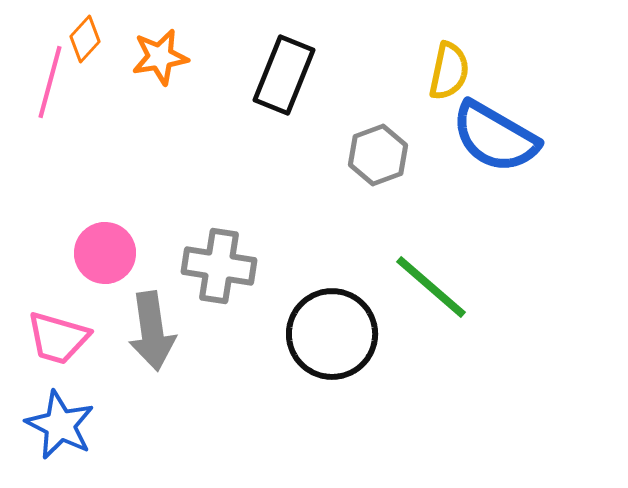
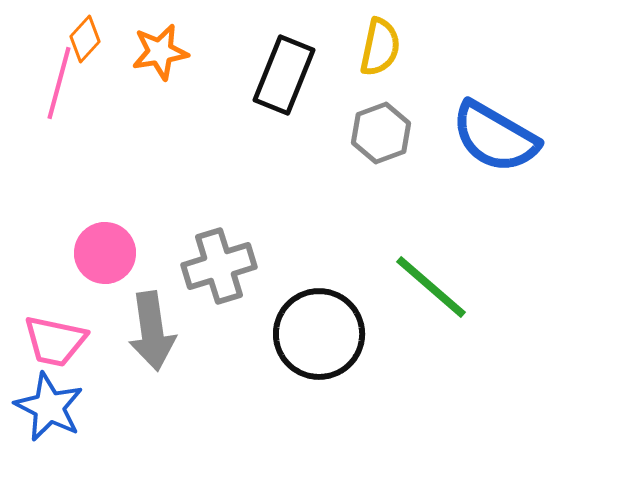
orange star: moved 5 px up
yellow semicircle: moved 69 px left, 24 px up
pink line: moved 9 px right, 1 px down
gray hexagon: moved 3 px right, 22 px up
gray cross: rotated 26 degrees counterclockwise
black circle: moved 13 px left
pink trapezoid: moved 3 px left, 3 px down; rotated 4 degrees counterclockwise
blue star: moved 11 px left, 18 px up
